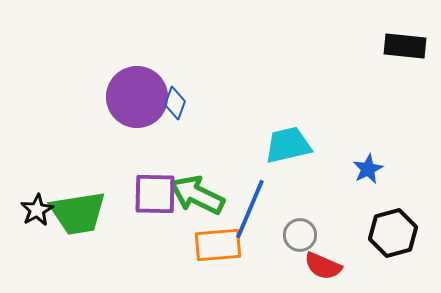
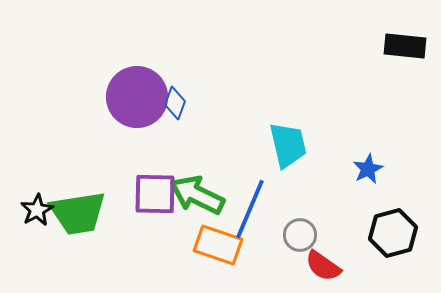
cyan trapezoid: rotated 90 degrees clockwise
orange rectangle: rotated 24 degrees clockwise
red semicircle: rotated 12 degrees clockwise
